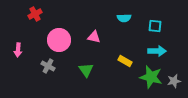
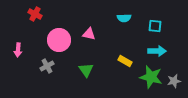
red cross: rotated 32 degrees counterclockwise
pink triangle: moved 5 px left, 3 px up
gray cross: moved 1 px left; rotated 32 degrees clockwise
